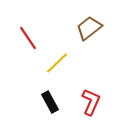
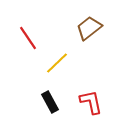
red L-shape: rotated 36 degrees counterclockwise
